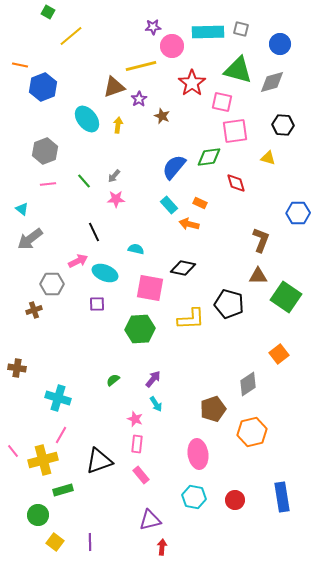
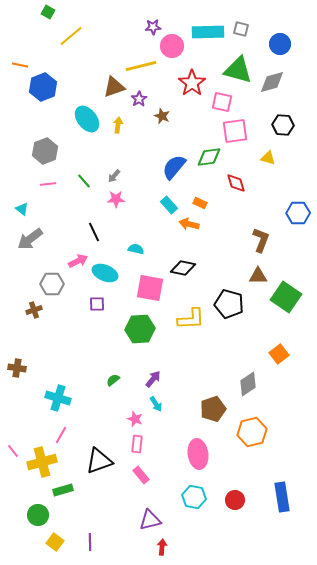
yellow cross at (43, 460): moved 1 px left, 2 px down
